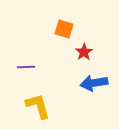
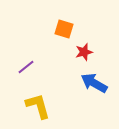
red star: rotated 18 degrees clockwise
purple line: rotated 36 degrees counterclockwise
blue arrow: rotated 40 degrees clockwise
